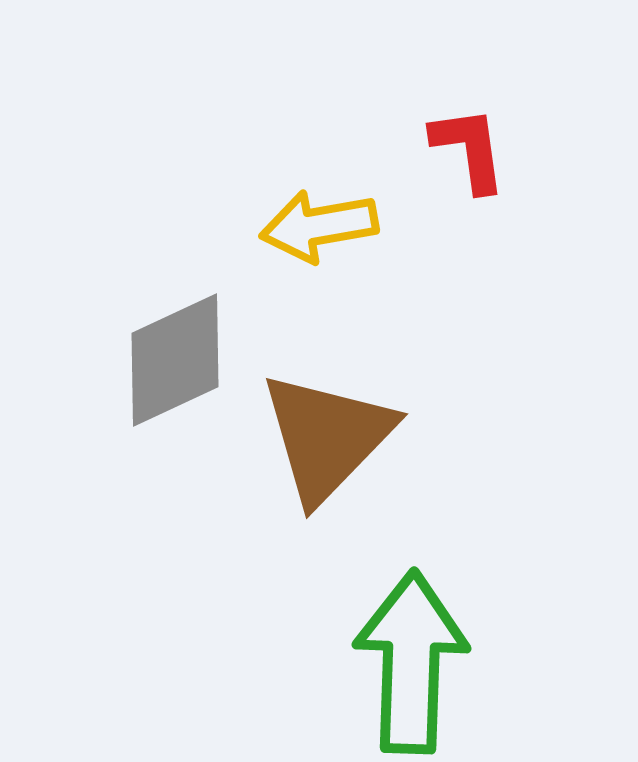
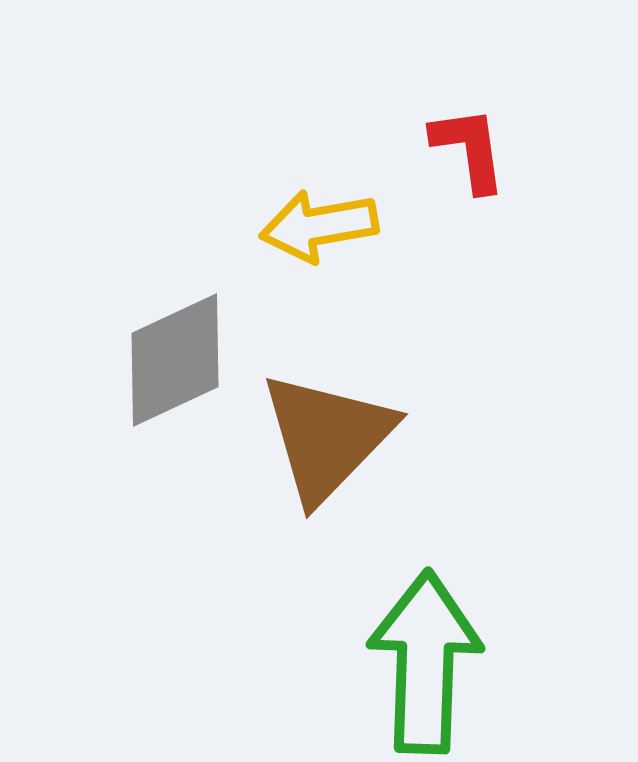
green arrow: moved 14 px right
